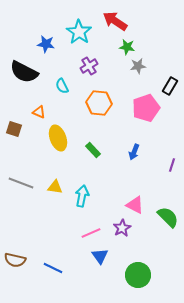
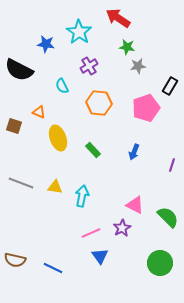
red arrow: moved 3 px right, 3 px up
black semicircle: moved 5 px left, 2 px up
brown square: moved 3 px up
green circle: moved 22 px right, 12 px up
